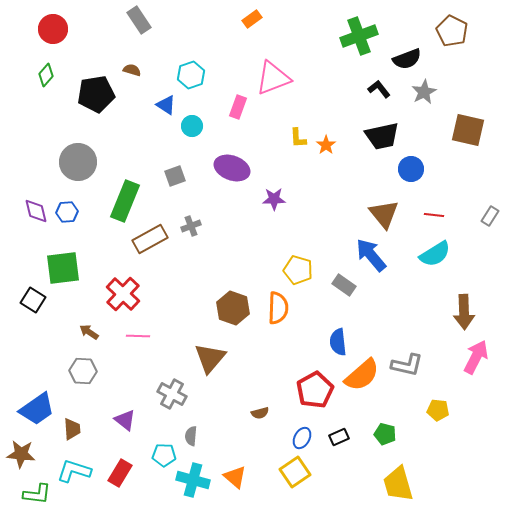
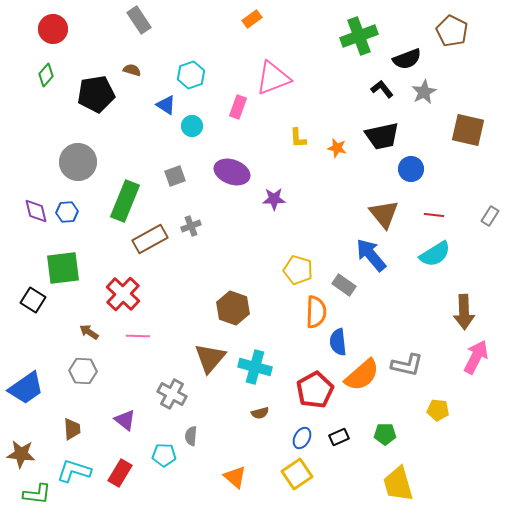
black L-shape at (379, 89): moved 3 px right
orange star at (326, 145): moved 11 px right, 3 px down; rotated 24 degrees counterclockwise
purple ellipse at (232, 168): moved 4 px down
orange semicircle at (278, 308): moved 38 px right, 4 px down
blue trapezoid at (37, 409): moved 11 px left, 21 px up
green pentagon at (385, 434): rotated 15 degrees counterclockwise
yellow square at (295, 472): moved 2 px right, 2 px down
cyan cross at (193, 480): moved 62 px right, 113 px up
